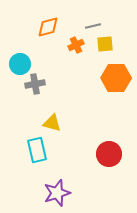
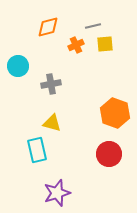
cyan circle: moved 2 px left, 2 px down
orange hexagon: moved 1 px left, 35 px down; rotated 20 degrees clockwise
gray cross: moved 16 px right
